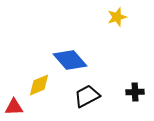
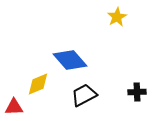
yellow star: rotated 12 degrees counterclockwise
yellow diamond: moved 1 px left, 1 px up
black cross: moved 2 px right
black trapezoid: moved 3 px left, 1 px up
